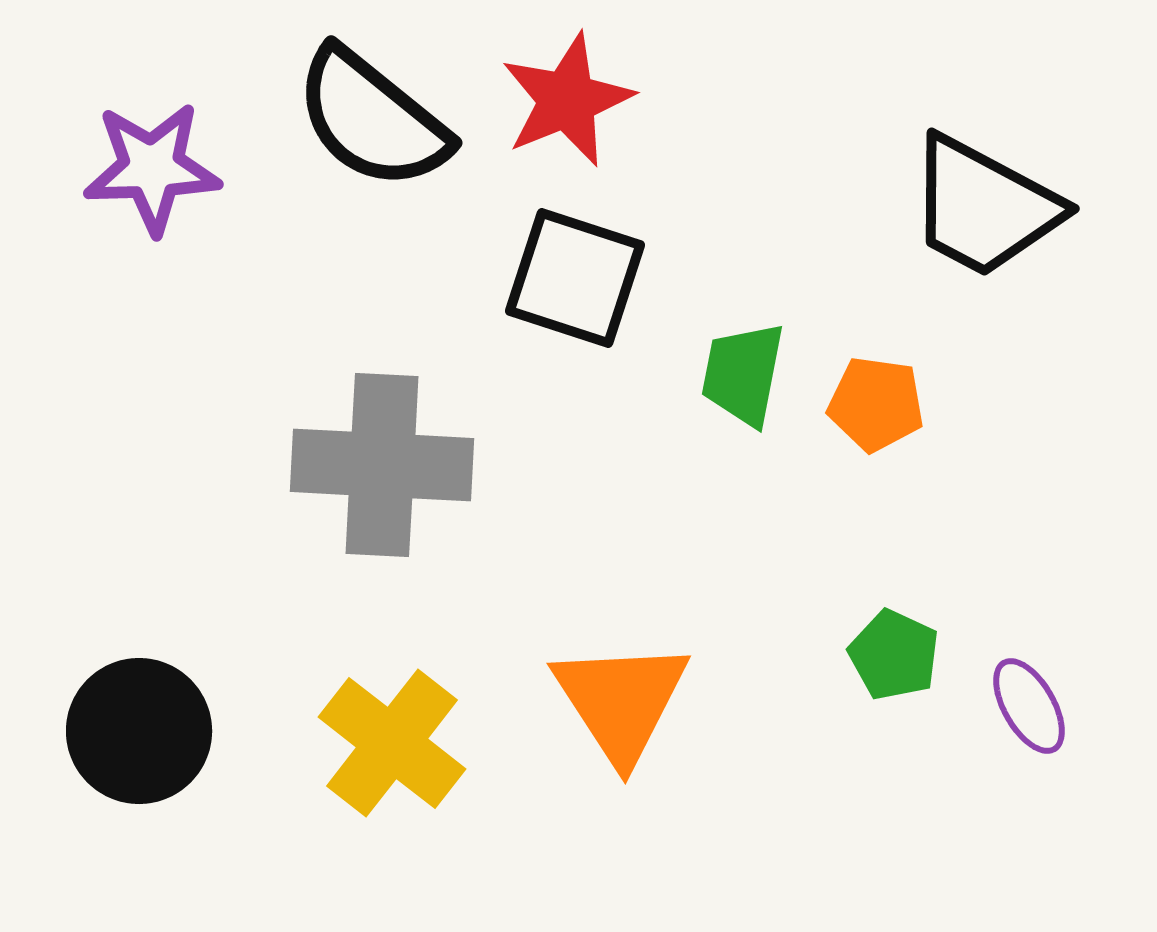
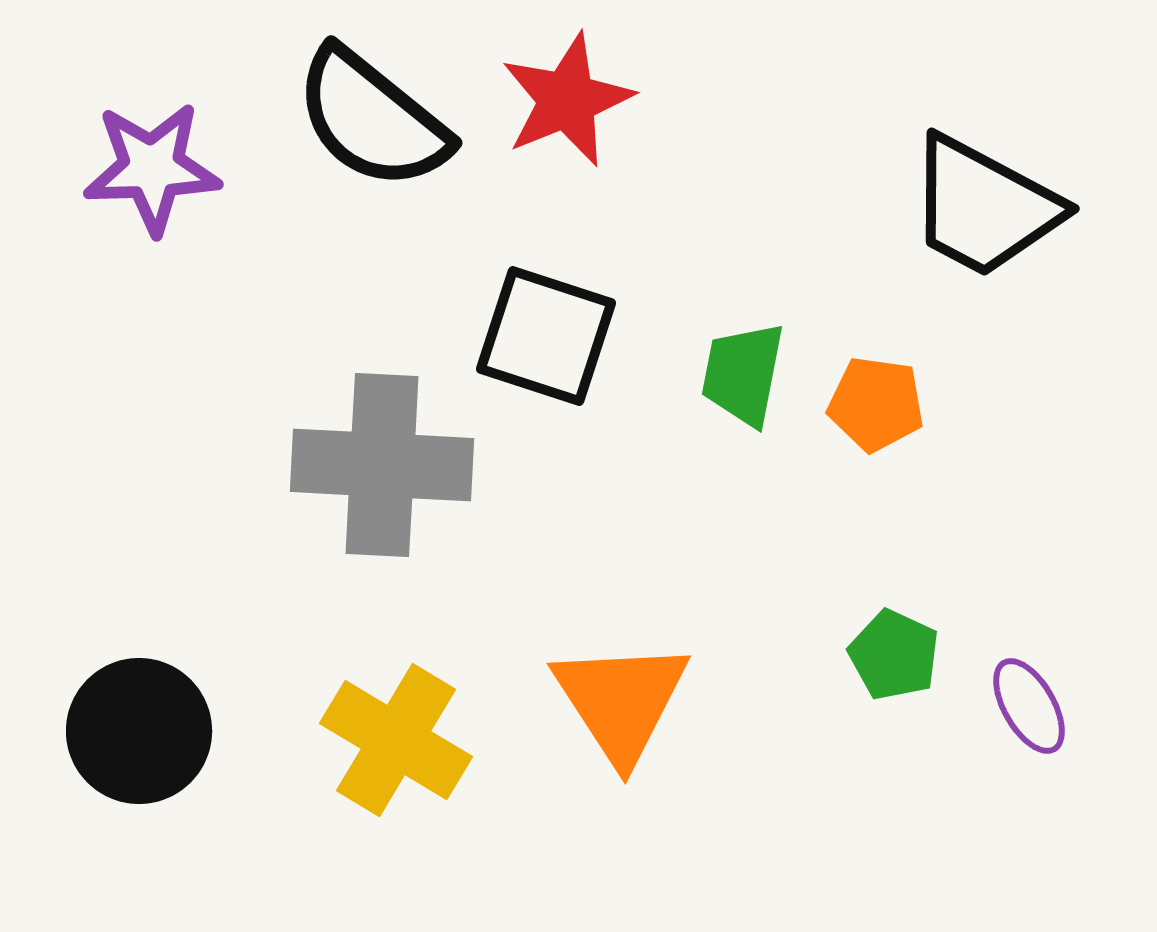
black square: moved 29 px left, 58 px down
yellow cross: moved 4 px right, 3 px up; rotated 7 degrees counterclockwise
